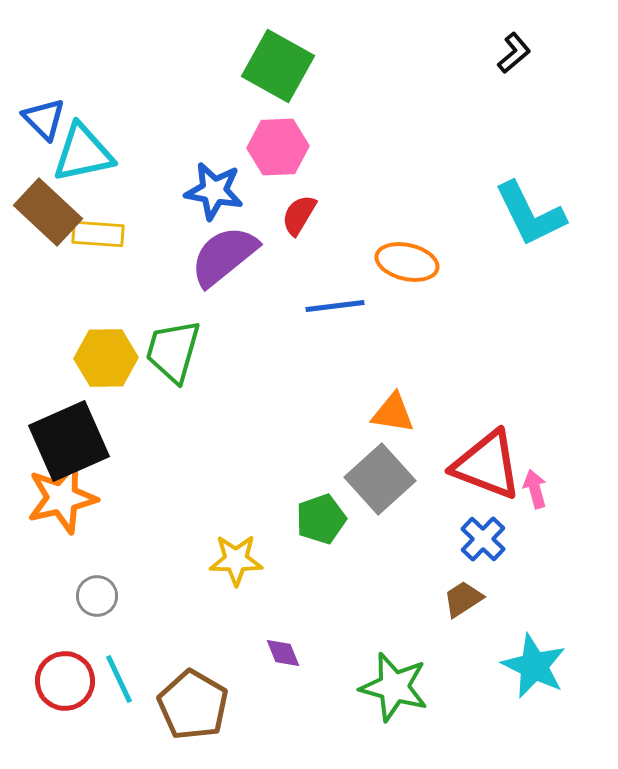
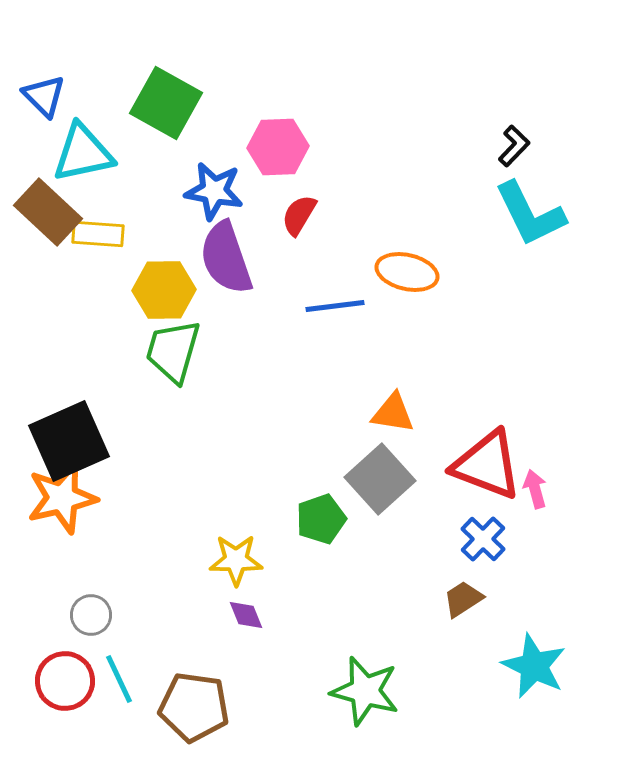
black L-shape: moved 93 px down; rotated 6 degrees counterclockwise
green square: moved 112 px left, 37 px down
blue triangle: moved 23 px up
purple semicircle: moved 2 px right, 2 px down; rotated 70 degrees counterclockwise
orange ellipse: moved 10 px down
yellow hexagon: moved 58 px right, 68 px up
gray circle: moved 6 px left, 19 px down
purple diamond: moved 37 px left, 38 px up
green star: moved 29 px left, 4 px down
brown pentagon: moved 1 px right, 2 px down; rotated 22 degrees counterclockwise
